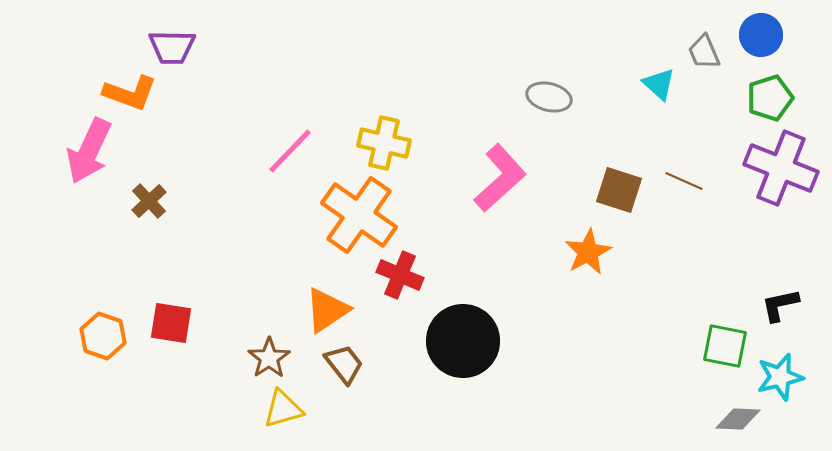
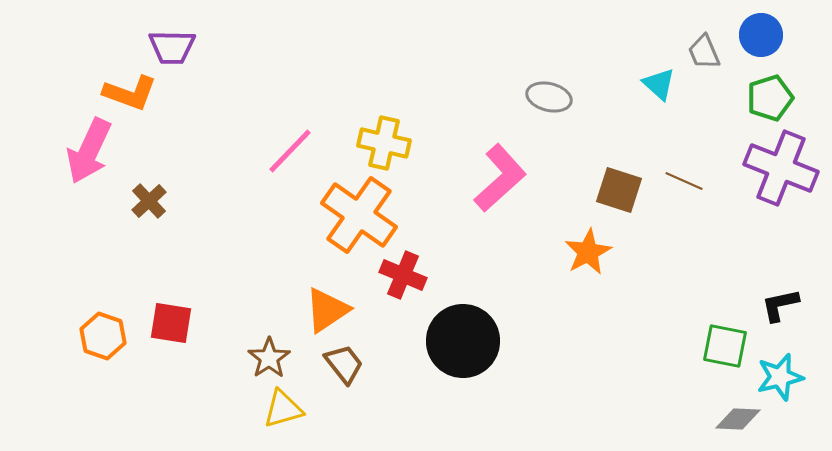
red cross: moved 3 px right
